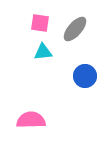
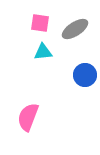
gray ellipse: rotated 16 degrees clockwise
blue circle: moved 1 px up
pink semicircle: moved 3 px left, 3 px up; rotated 68 degrees counterclockwise
